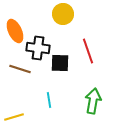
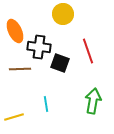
black cross: moved 1 px right, 1 px up
black square: rotated 18 degrees clockwise
brown line: rotated 20 degrees counterclockwise
cyan line: moved 3 px left, 4 px down
